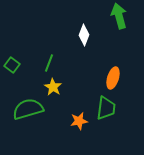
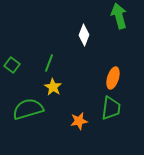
green trapezoid: moved 5 px right
